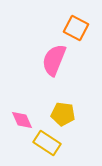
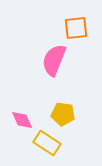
orange square: rotated 35 degrees counterclockwise
